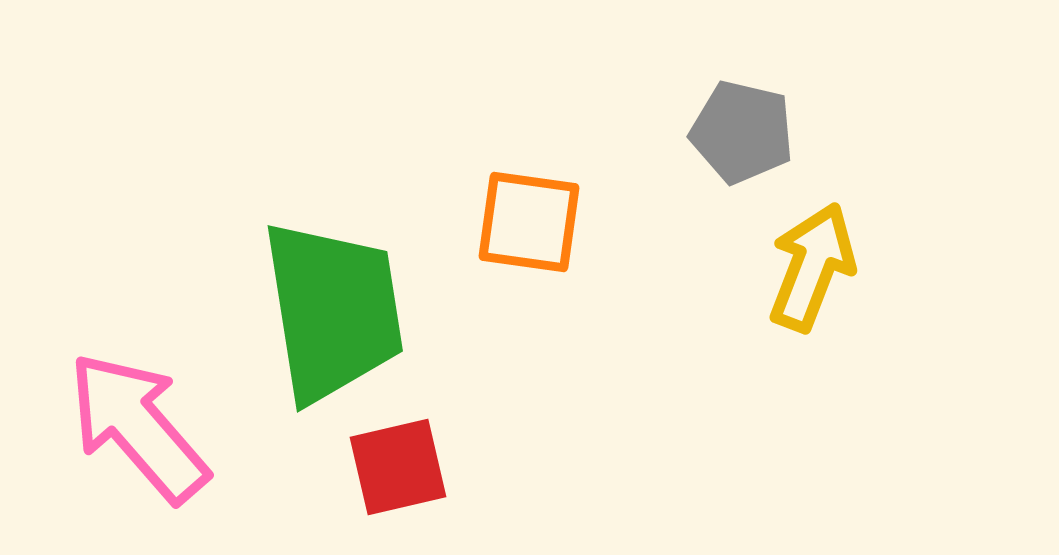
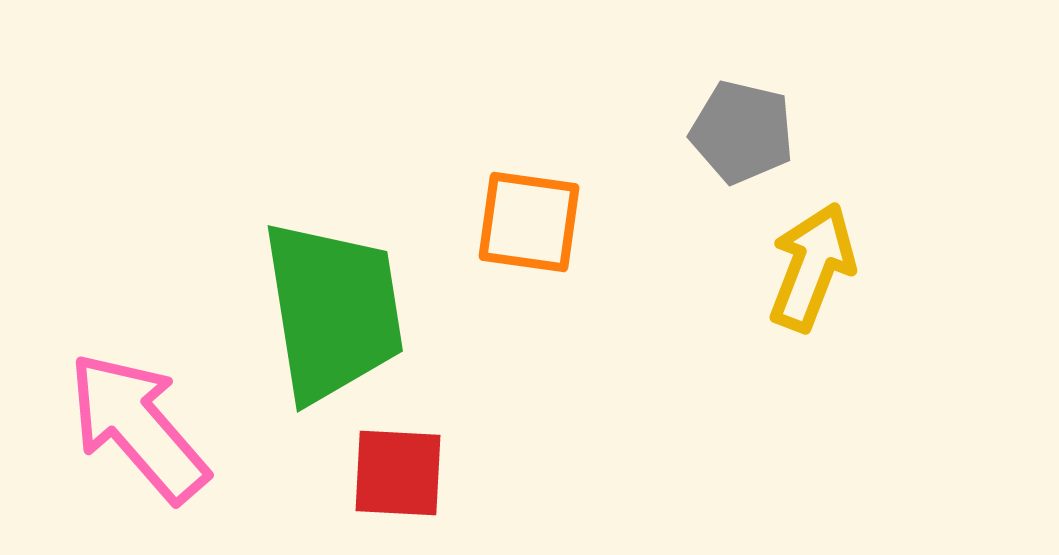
red square: moved 6 px down; rotated 16 degrees clockwise
